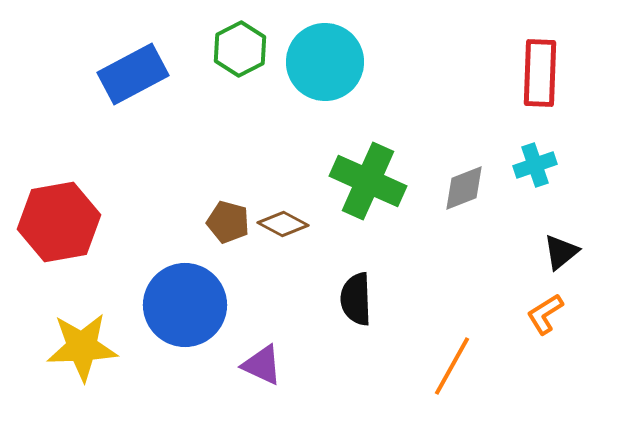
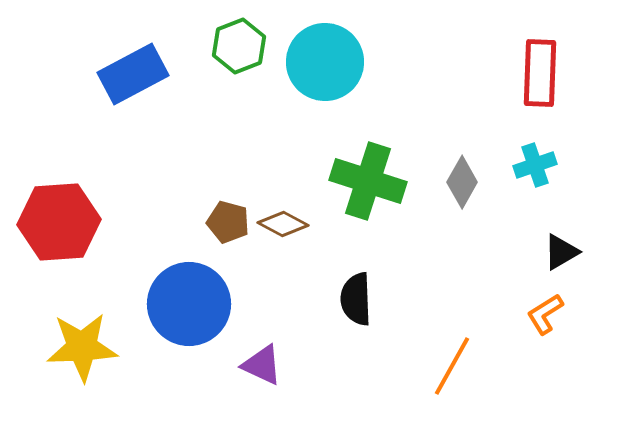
green hexagon: moved 1 px left, 3 px up; rotated 6 degrees clockwise
green cross: rotated 6 degrees counterclockwise
gray diamond: moved 2 px left, 6 px up; rotated 39 degrees counterclockwise
red hexagon: rotated 6 degrees clockwise
black triangle: rotated 9 degrees clockwise
blue circle: moved 4 px right, 1 px up
